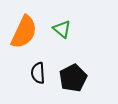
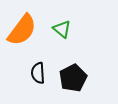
orange semicircle: moved 2 px left, 2 px up; rotated 12 degrees clockwise
